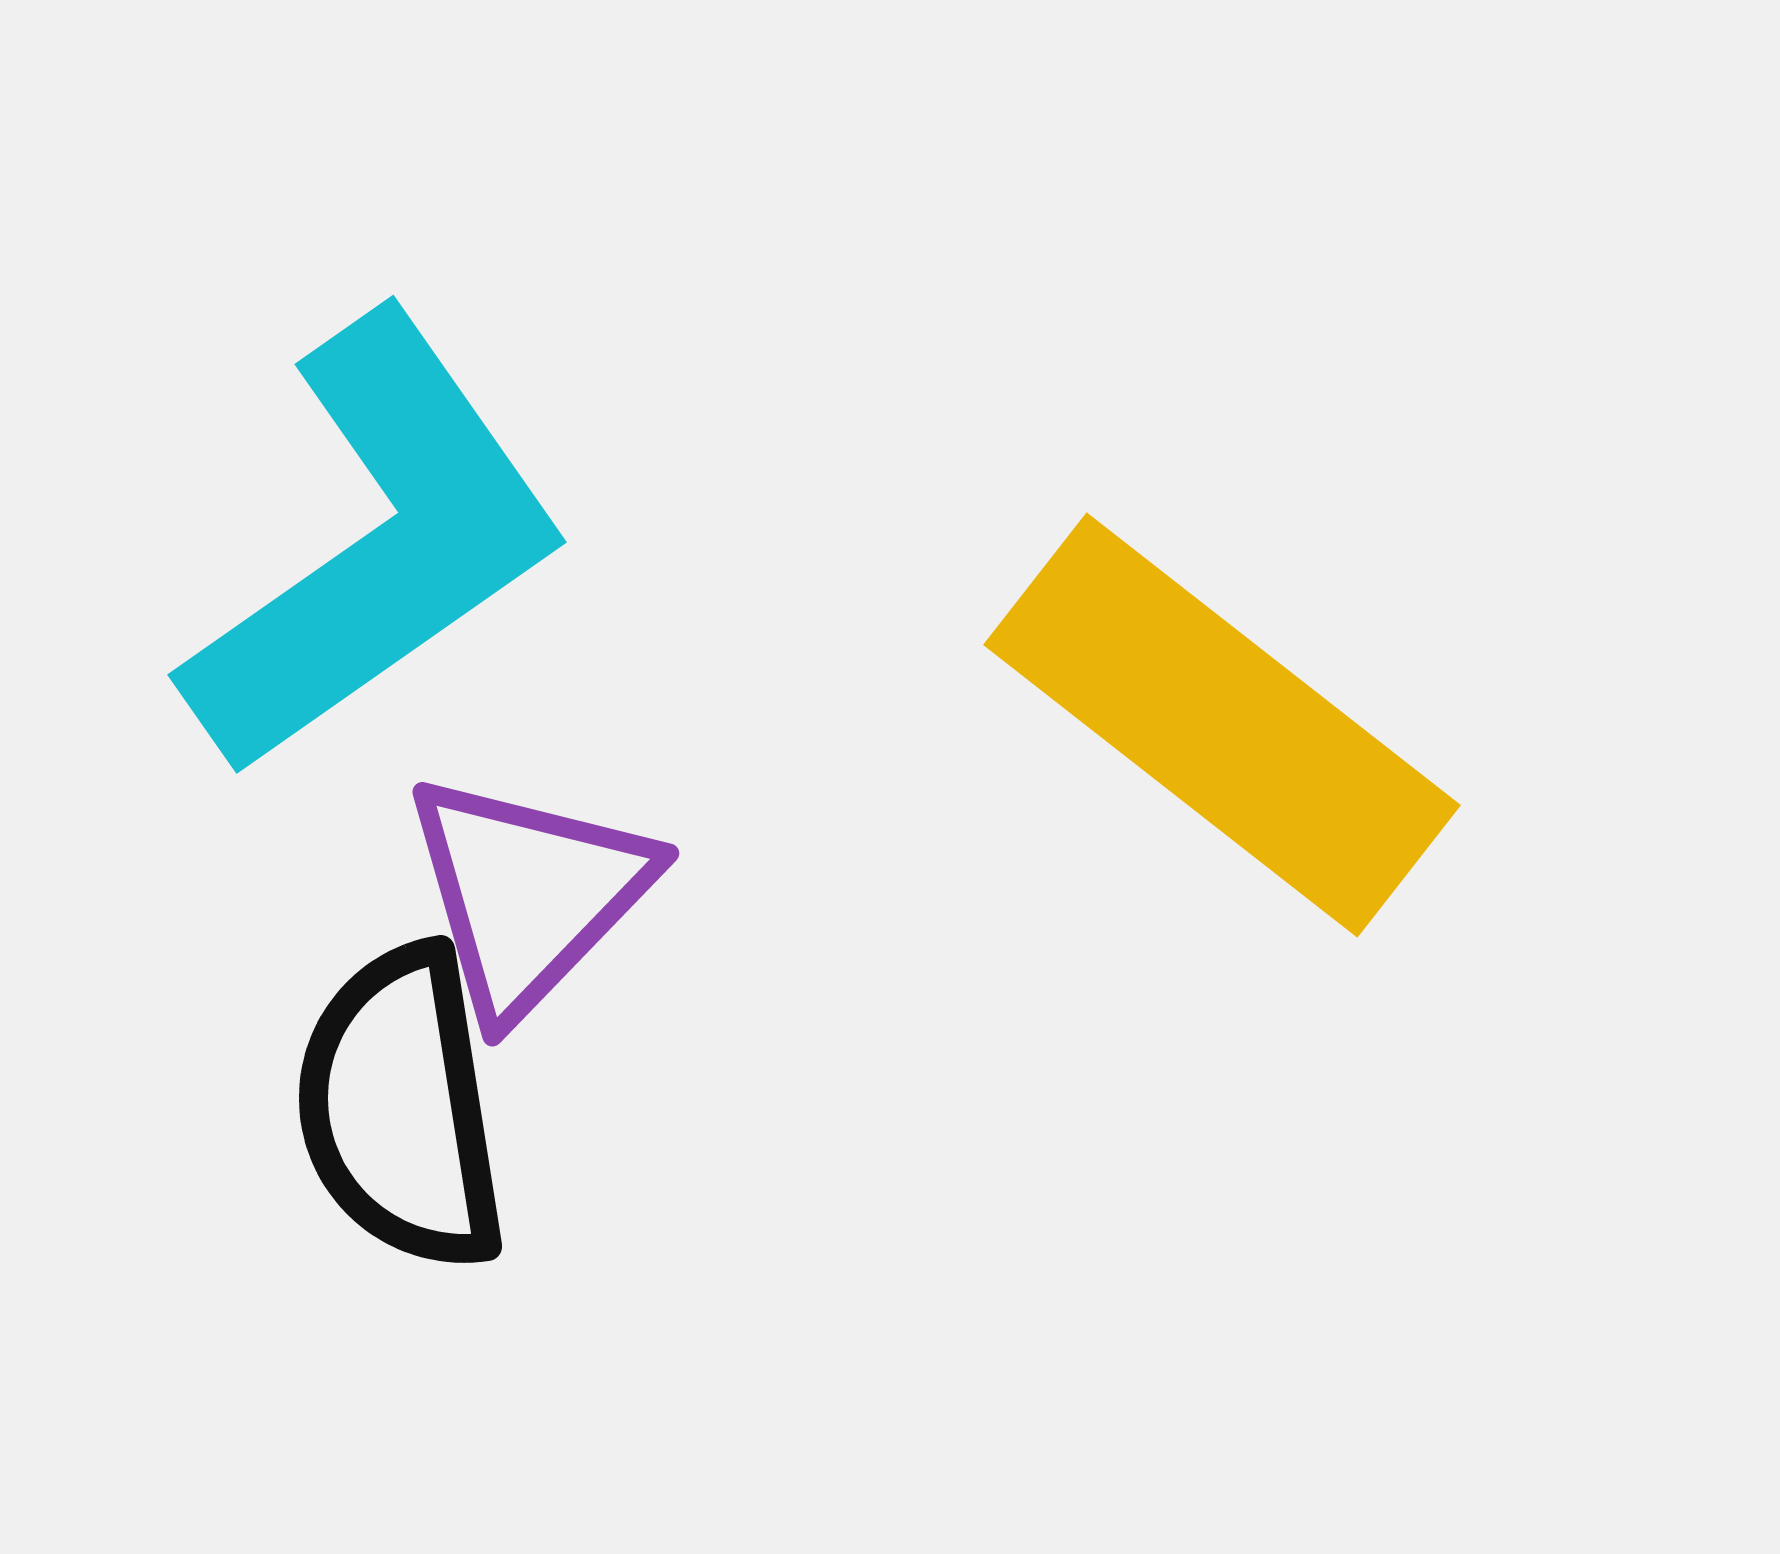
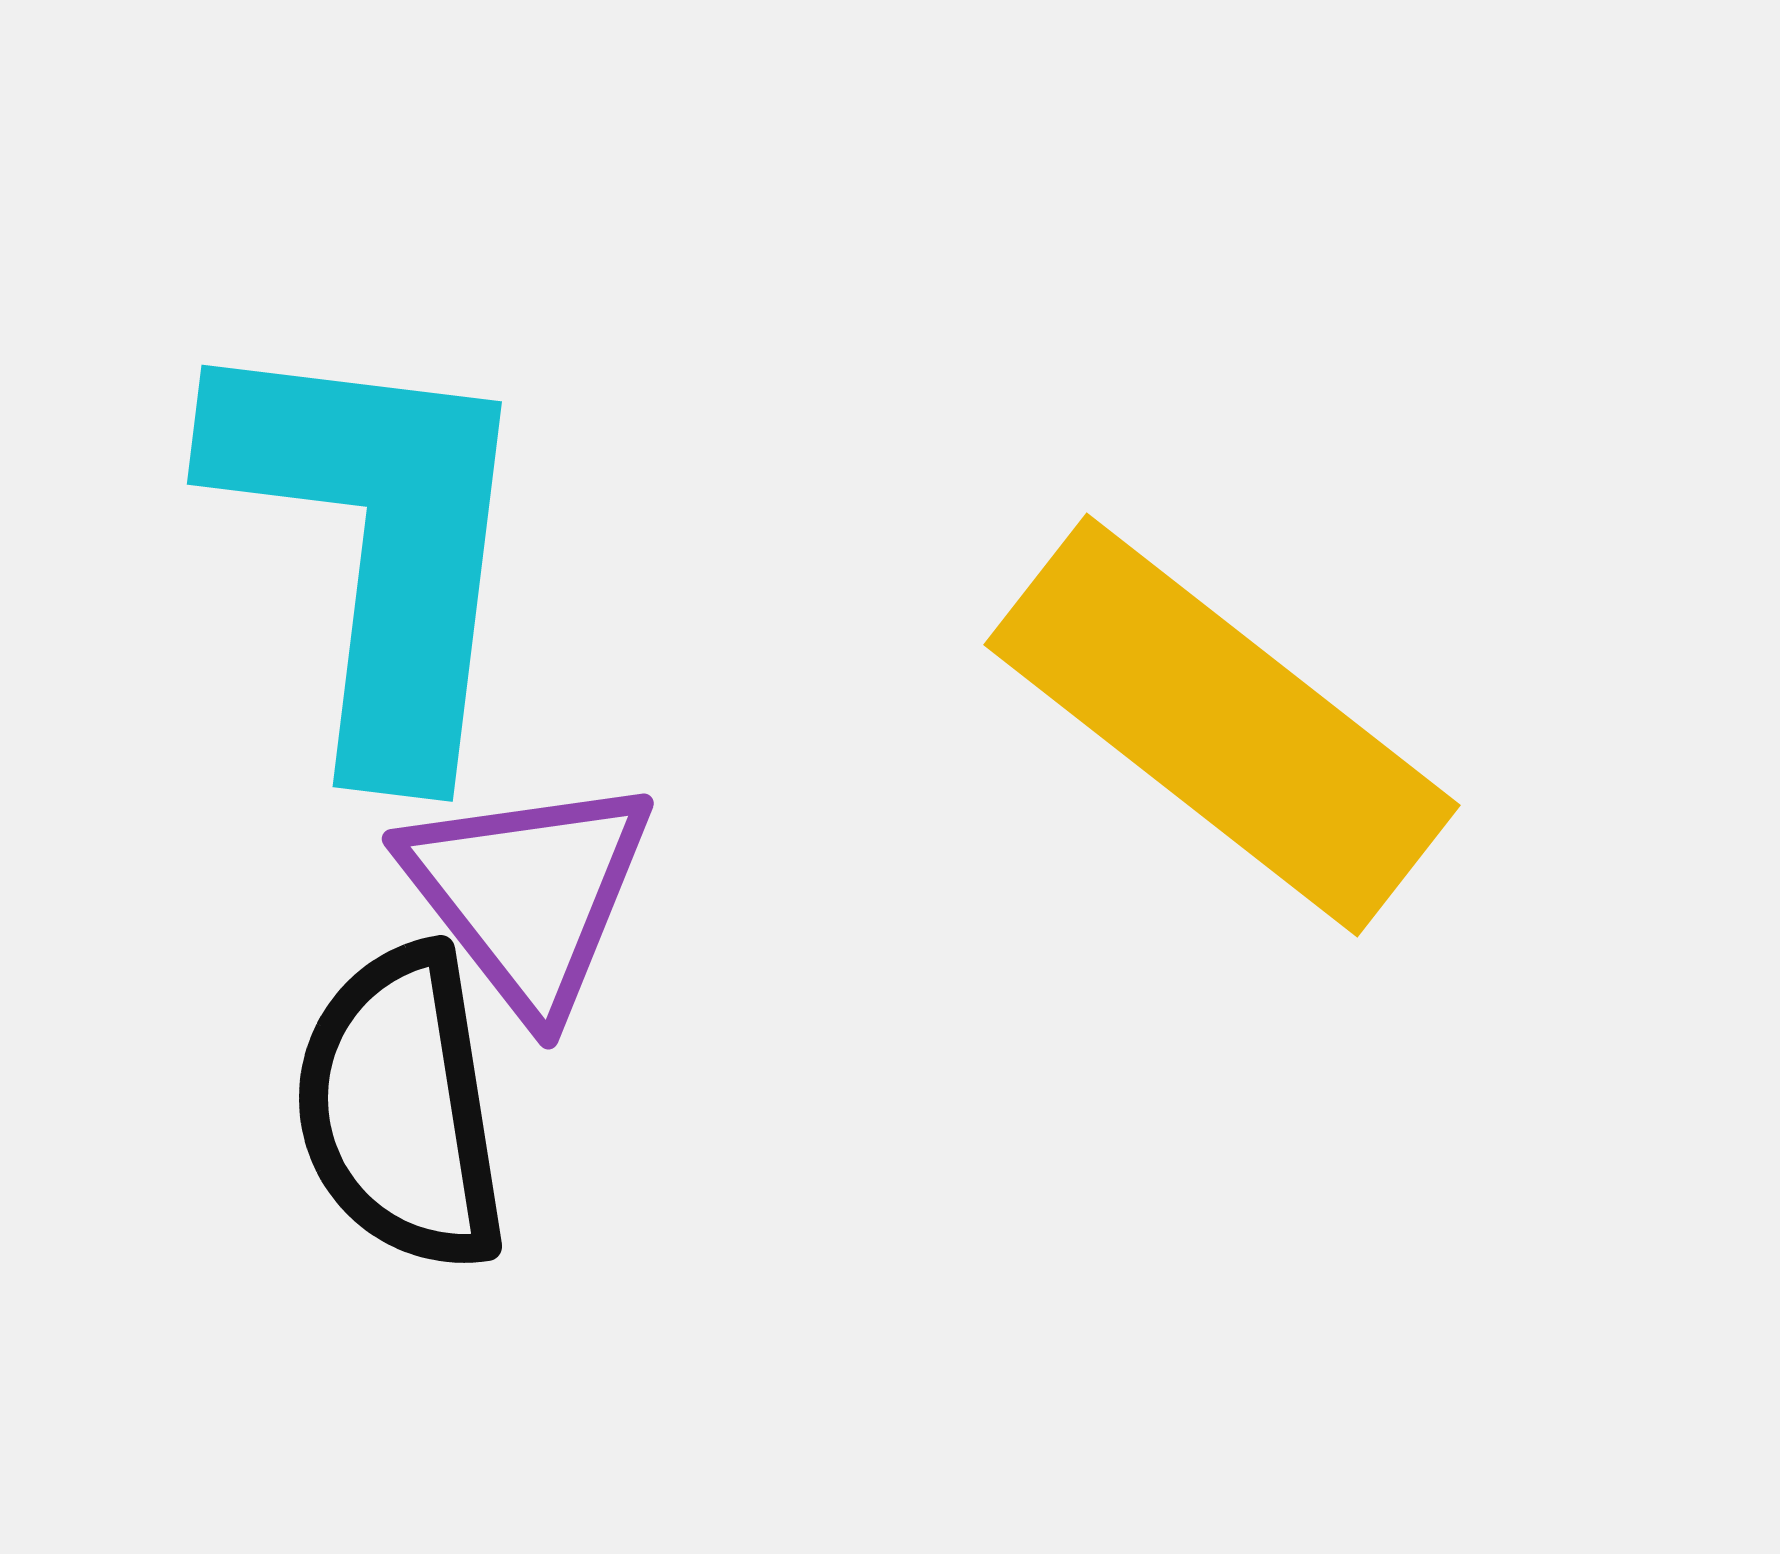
cyan L-shape: rotated 48 degrees counterclockwise
purple triangle: rotated 22 degrees counterclockwise
